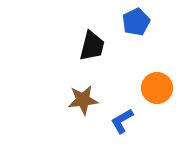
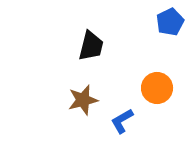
blue pentagon: moved 34 px right
black trapezoid: moved 1 px left
brown star: rotated 8 degrees counterclockwise
